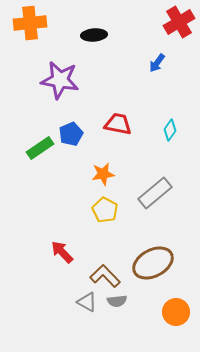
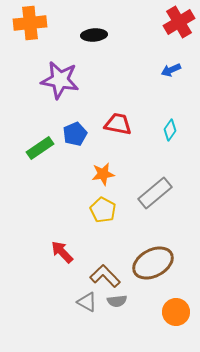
blue arrow: moved 14 px right, 7 px down; rotated 30 degrees clockwise
blue pentagon: moved 4 px right
yellow pentagon: moved 2 px left
